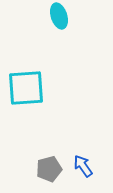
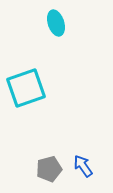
cyan ellipse: moved 3 px left, 7 px down
cyan square: rotated 15 degrees counterclockwise
